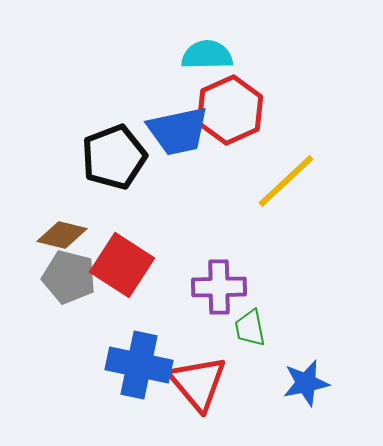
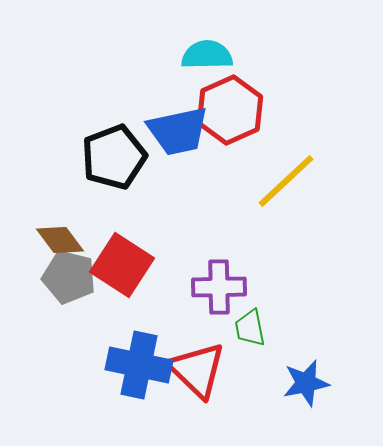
brown diamond: moved 2 px left, 5 px down; rotated 39 degrees clockwise
red triangle: moved 1 px left, 13 px up; rotated 6 degrees counterclockwise
